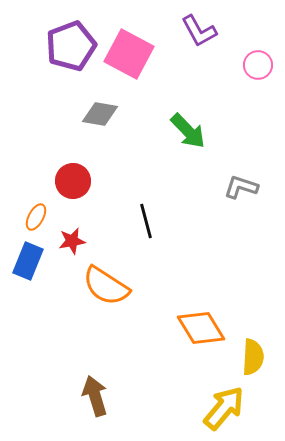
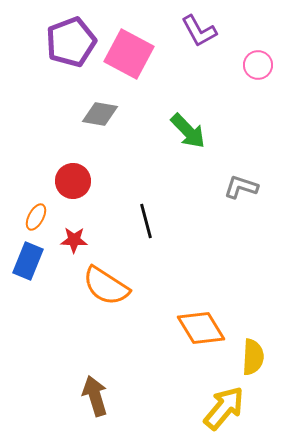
purple pentagon: moved 4 px up
red star: moved 2 px right, 1 px up; rotated 12 degrees clockwise
